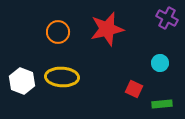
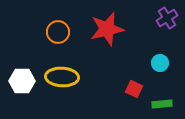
purple cross: rotated 30 degrees clockwise
white hexagon: rotated 20 degrees counterclockwise
